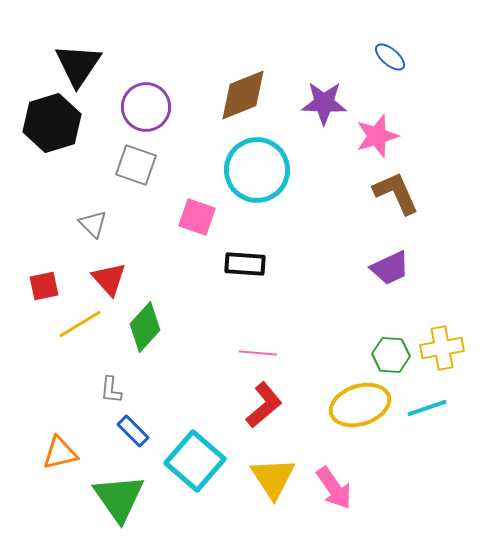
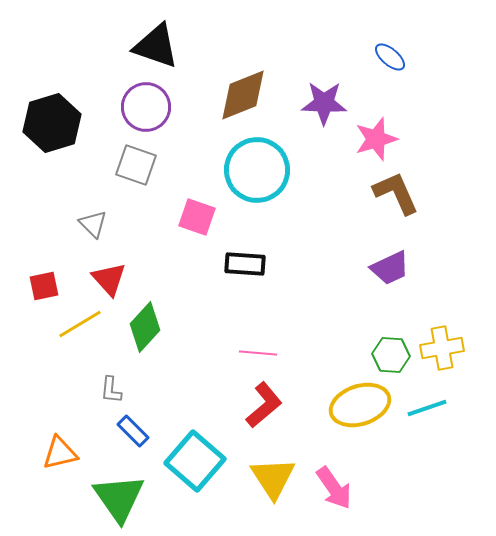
black triangle: moved 78 px right, 19 px up; rotated 45 degrees counterclockwise
pink star: moved 1 px left, 3 px down
